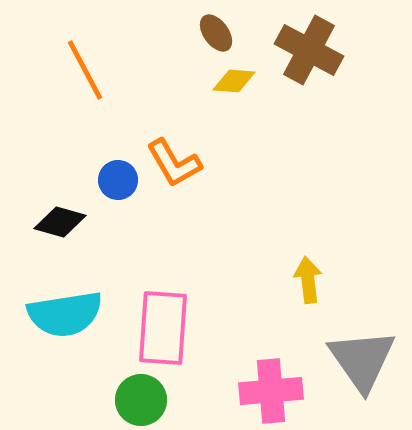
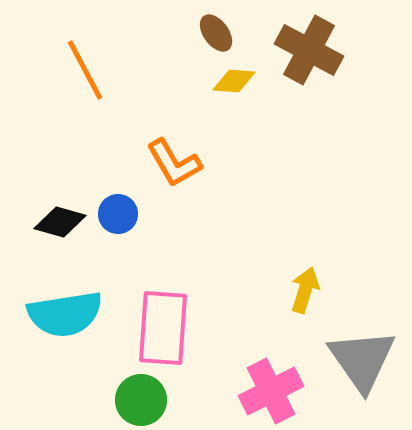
blue circle: moved 34 px down
yellow arrow: moved 3 px left, 10 px down; rotated 24 degrees clockwise
pink cross: rotated 22 degrees counterclockwise
